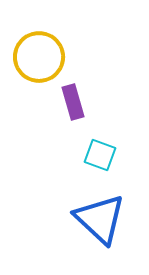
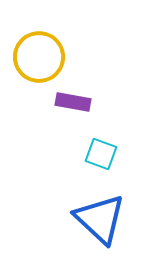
purple rectangle: rotated 64 degrees counterclockwise
cyan square: moved 1 px right, 1 px up
